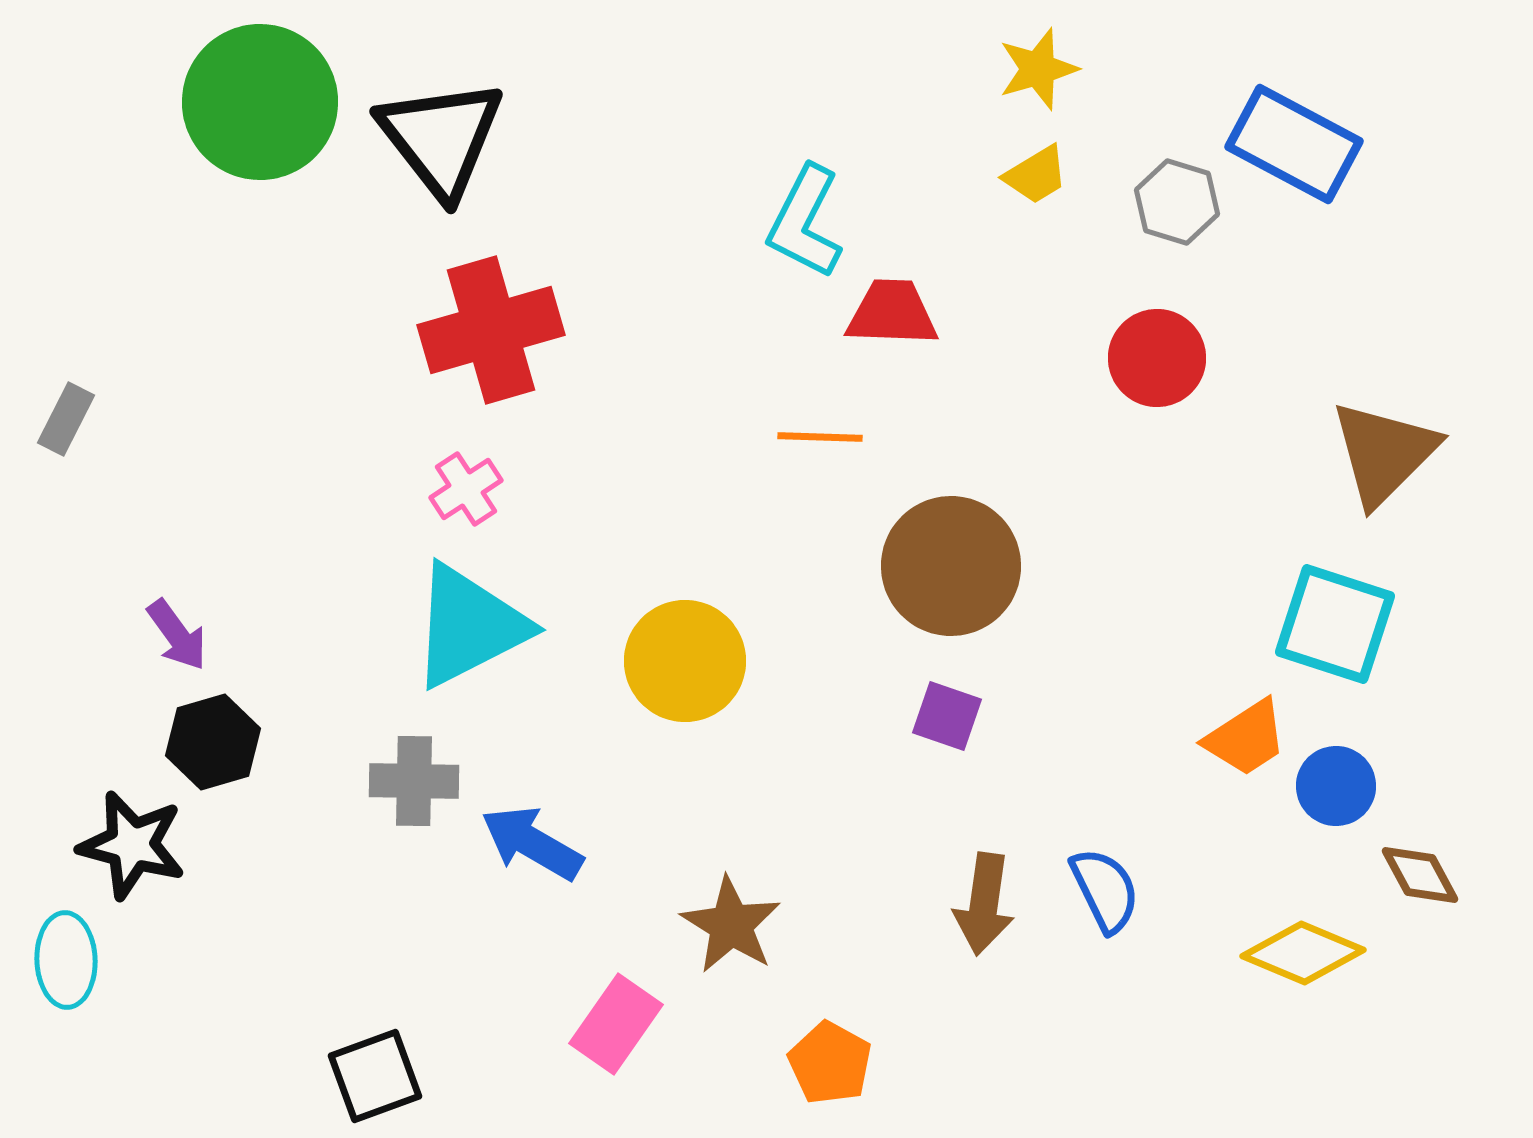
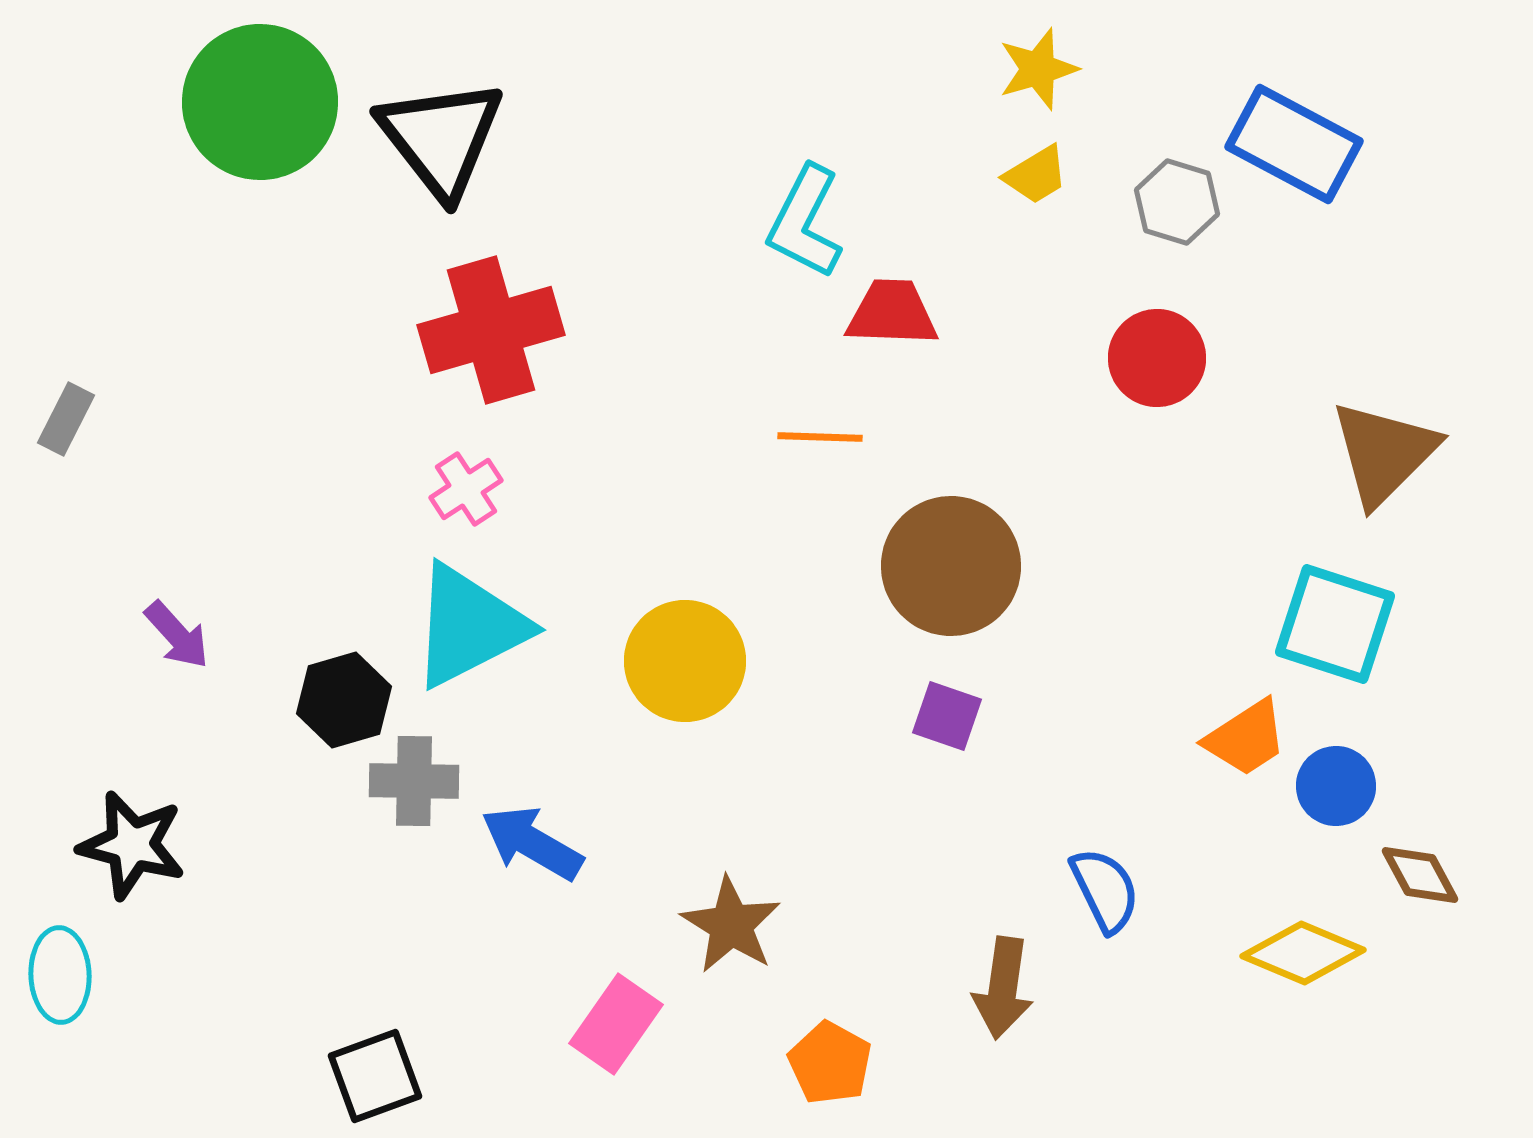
purple arrow: rotated 6 degrees counterclockwise
black hexagon: moved 131 px right, 42 px up
brown arrow: moved 19 px right, 84 px down
cyan ellipse: moved 6 px left, 15 px down
